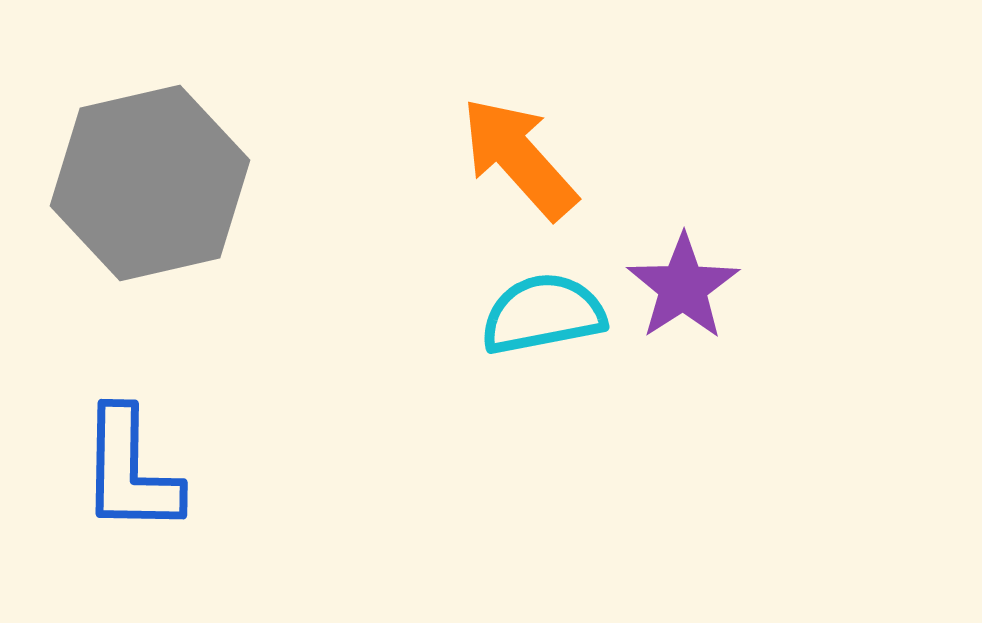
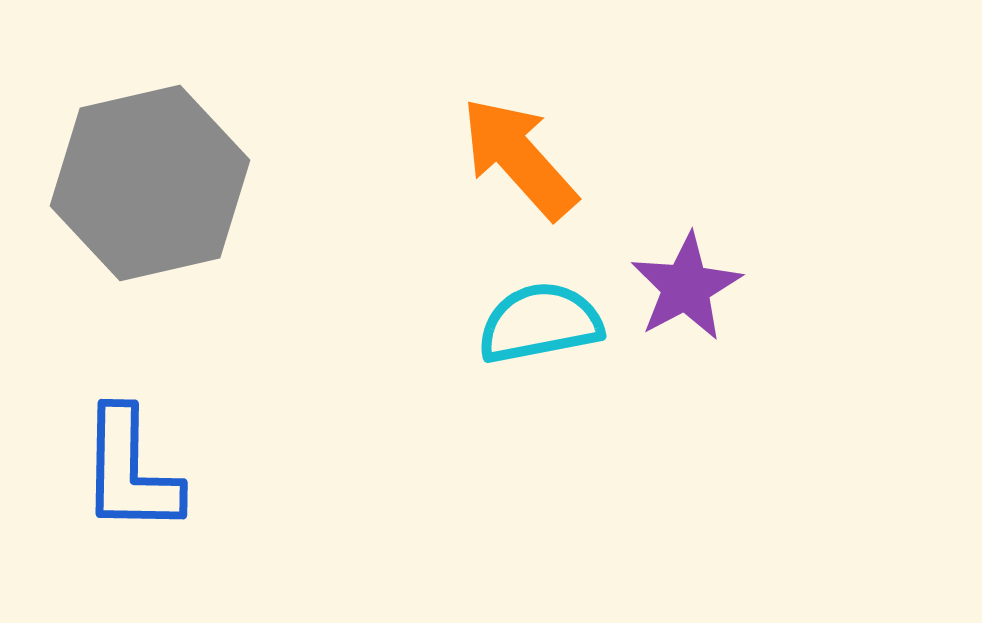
purple star: moved 3 px right; rotated 5 degrees clockwise
cyan semicircle: moved 3 px left, 9 px down
